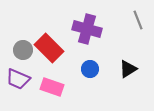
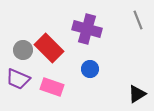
black triangle: moved 9 px right, 25 px down
